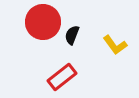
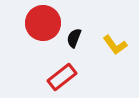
red circle: moved 1 px down
black semicircle: moved 2 px right, 3 px down
